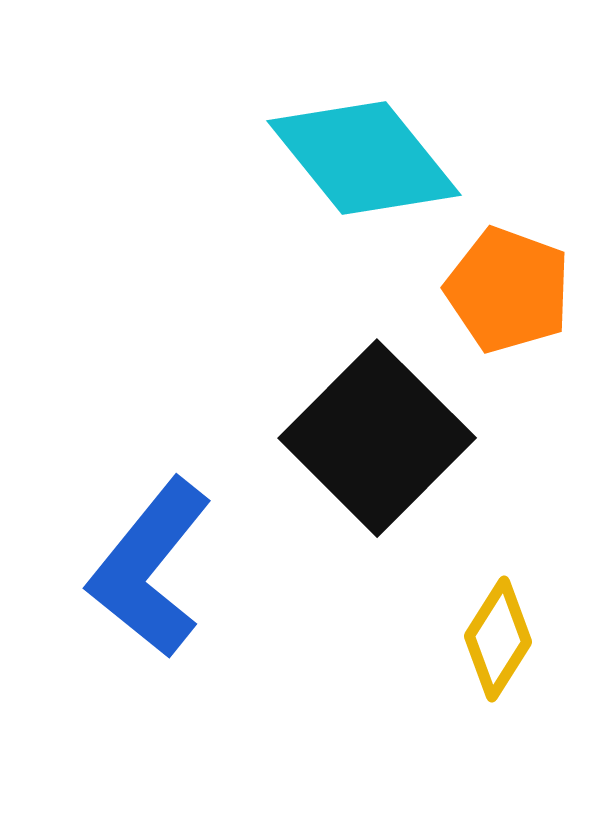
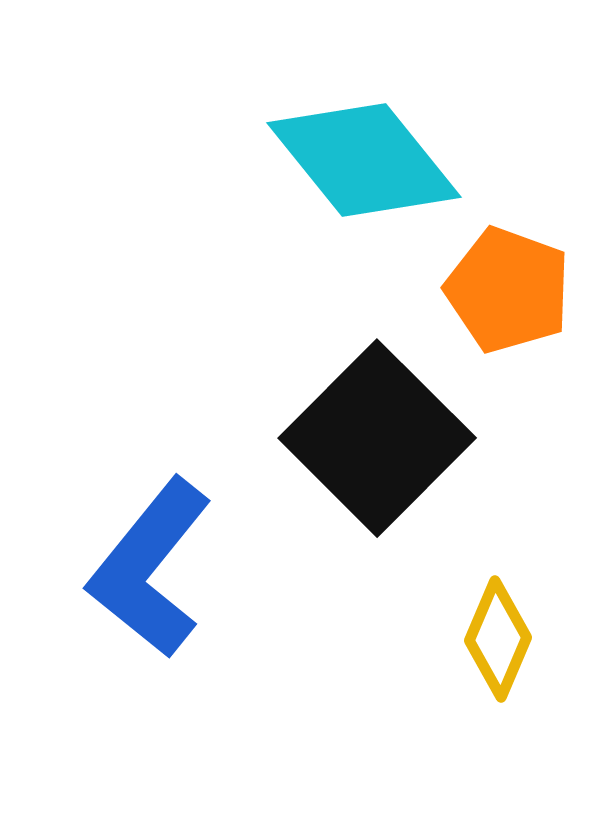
cyan diamond: moved 2 px down
yellow diamond: rotated 9 degrees counterclockwise
